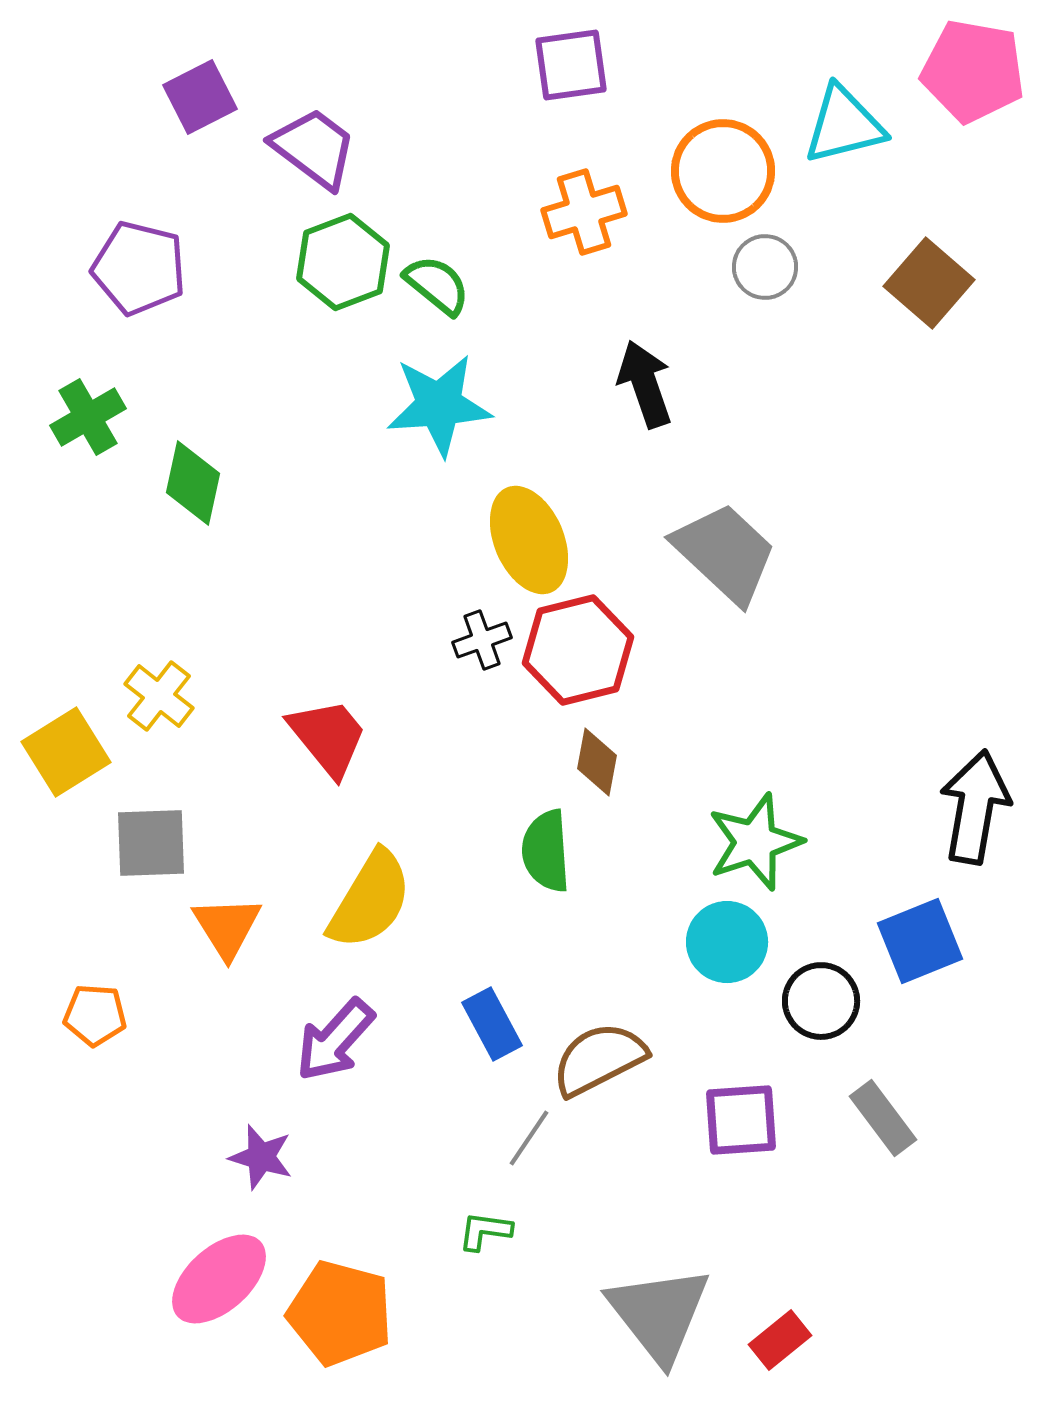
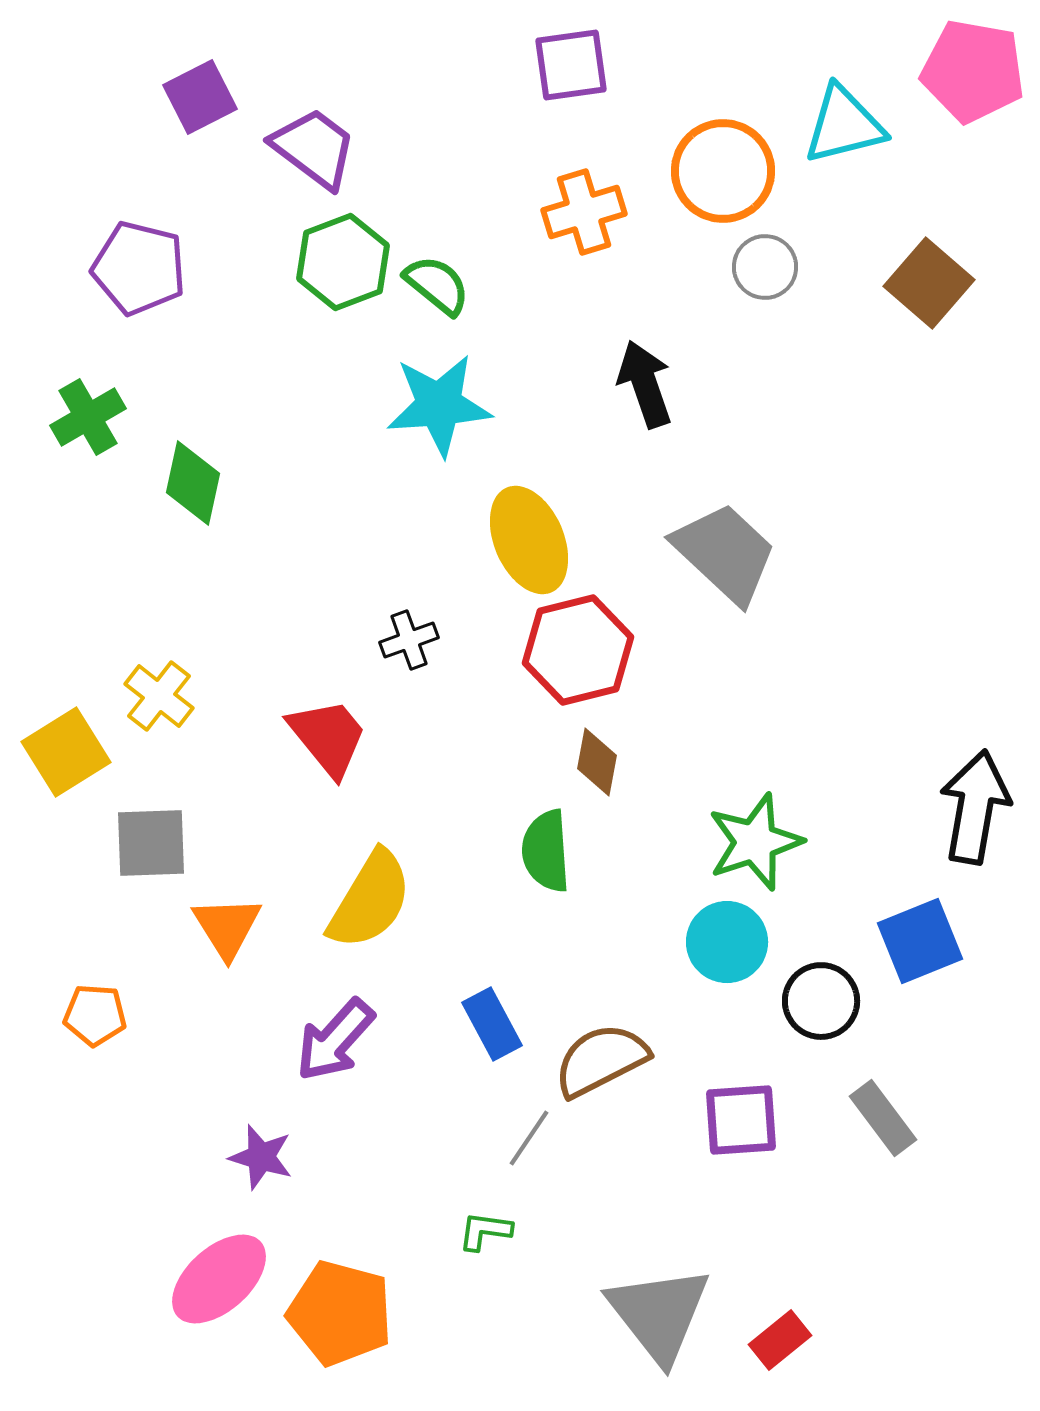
black cross at (482, 640): moved 73 px left
brown semicircle at (599, 1059): moved 2 px right, 1 px down
